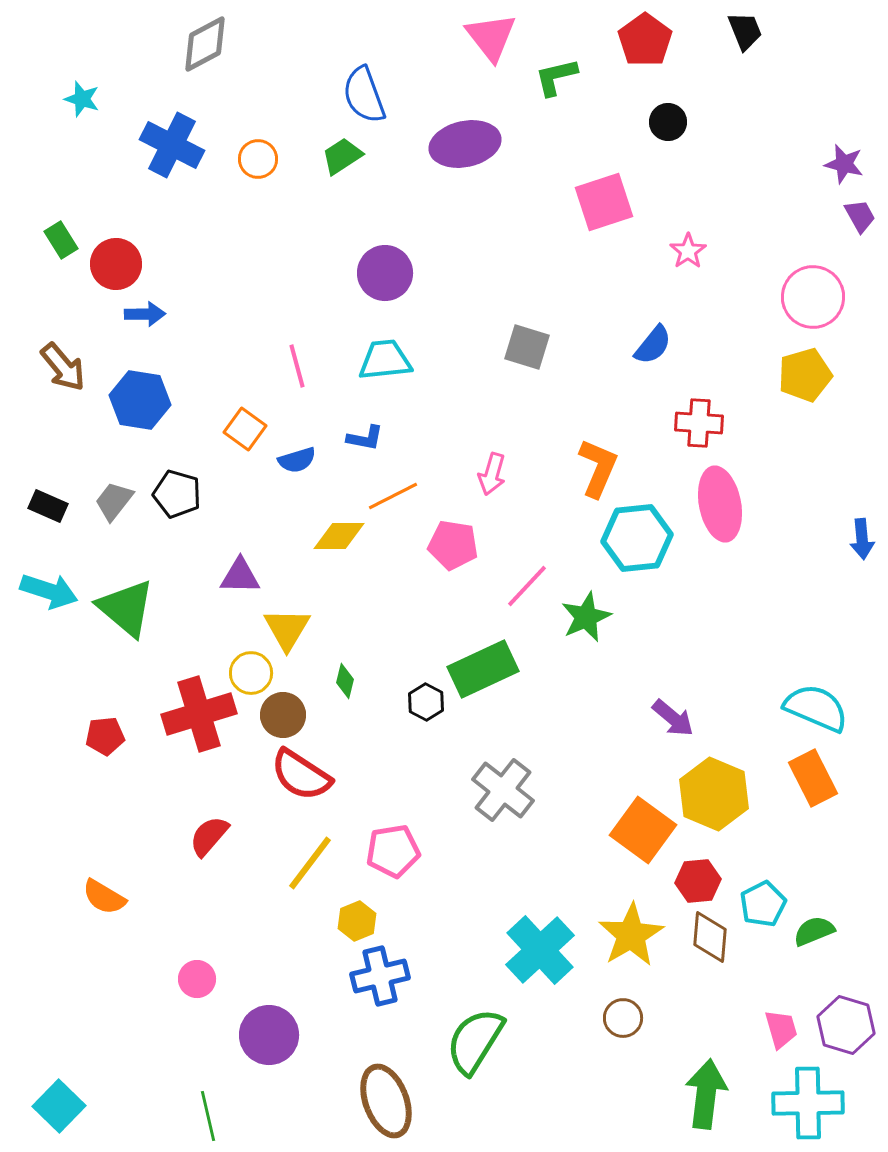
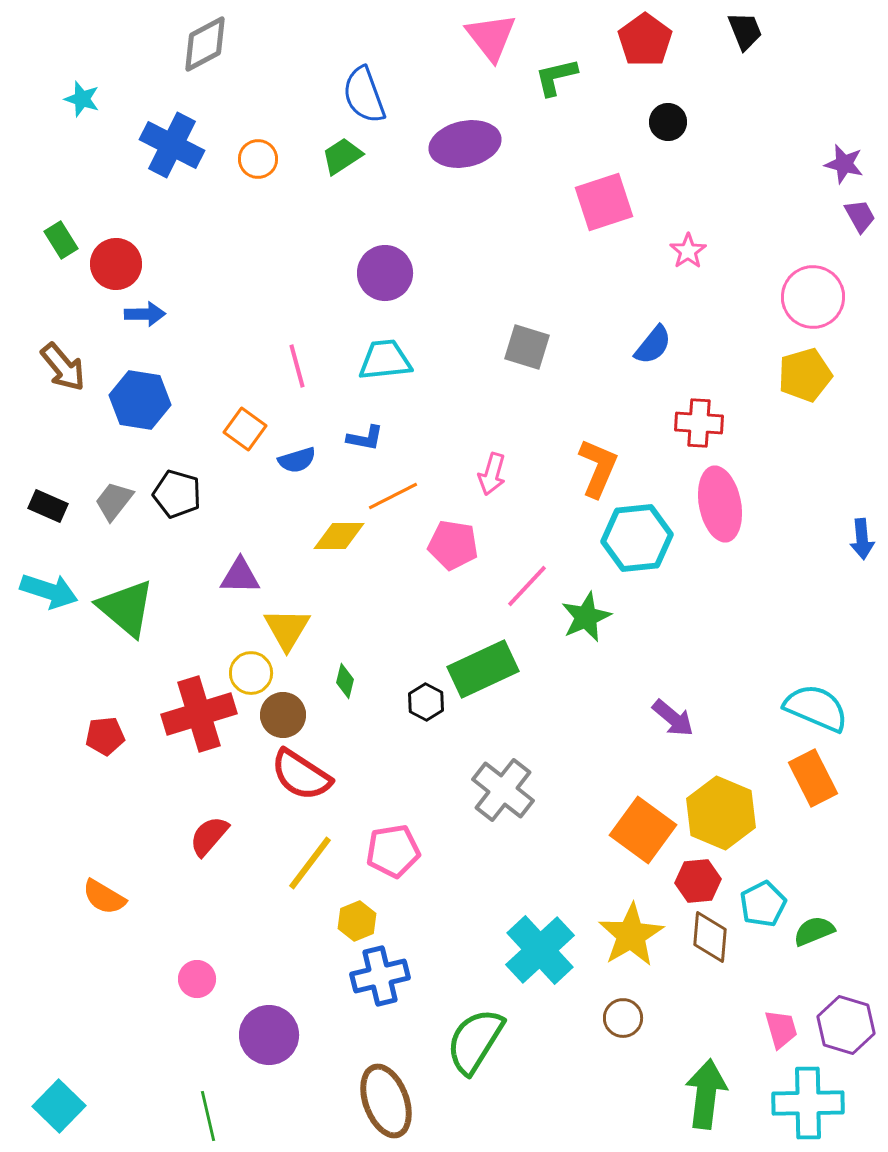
yellow hexagon at (714, 794): moved 7 px right, 19 px down
